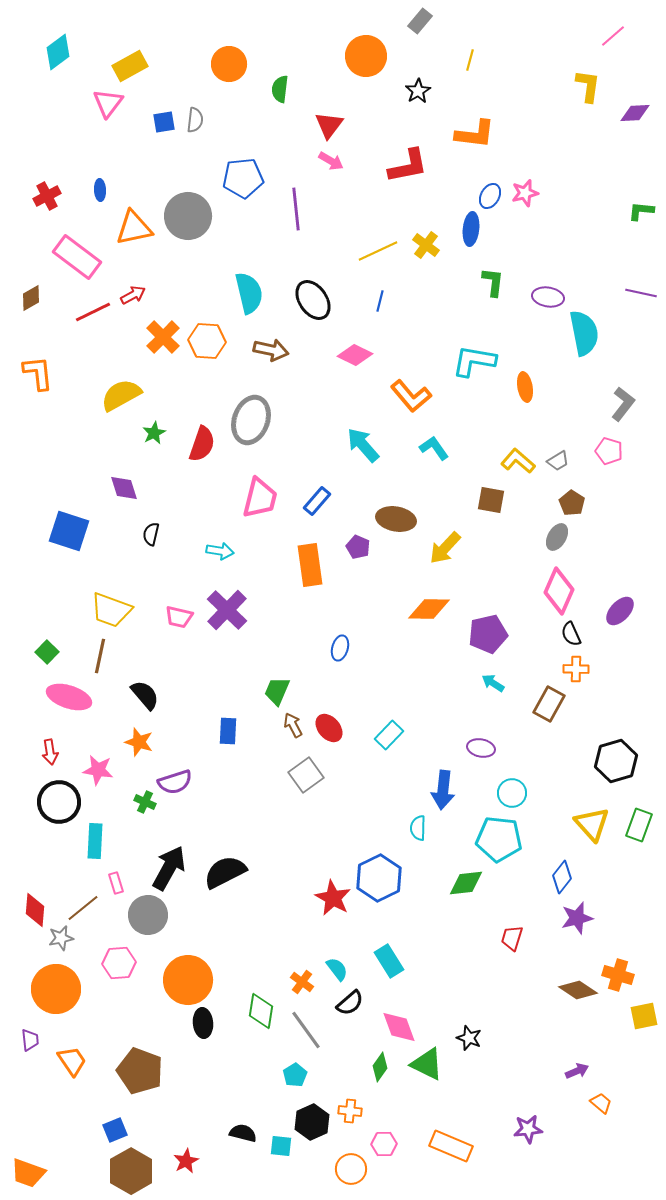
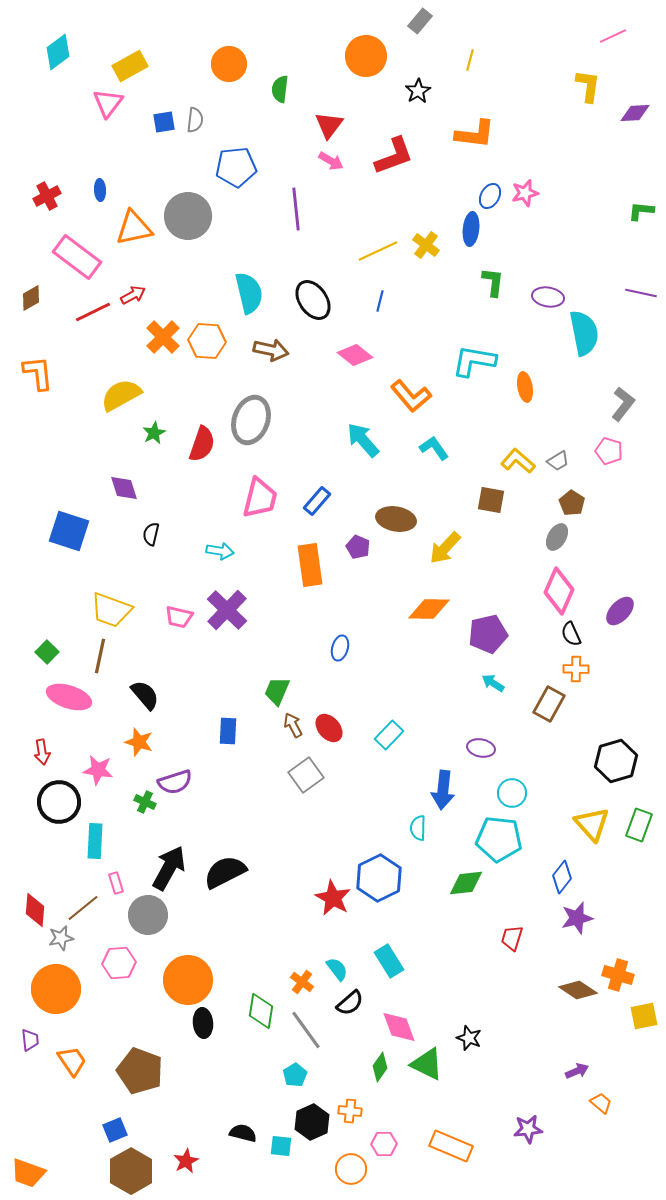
pink line at (613, 36): rotated 16 degrees clockwise
red L-shape at (408, 166): moved 14 px left, 10 px up; rotated 9 degrees counterclockwise
blue pentagon at (243, 178): moved 7 px left, 11 px up
pink diamond at (355, 355): rotated 12 degrees clockwise
cyan arrow at (363, 445): moved 5 px up
red arrow at (50, 752): moved 8 px left
